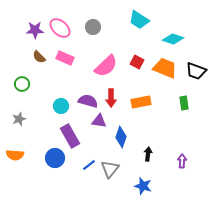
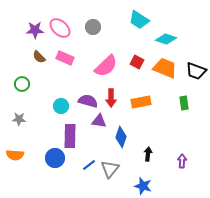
cyan diamond: moved 7 px left
gray star: rotated 24 degrees clockwise
purple rectangle: rotated 30 degrees clockwise
